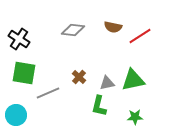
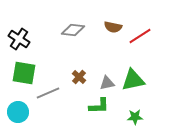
green L-shape: rotated 105 degrees counterclockwise
cyan circle: moved 2 px right, 3 px up
